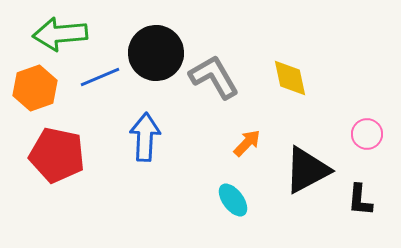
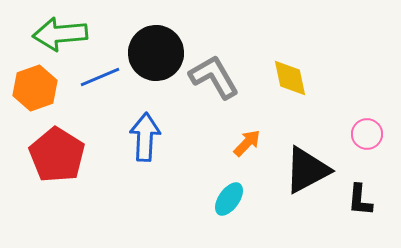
red pentagon: rotated 20 degrees clockwise
cyan ellipse: moved 4 px left, 1 px up; rotated 72 degrees clockwise
